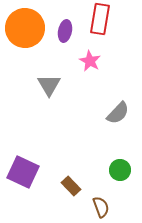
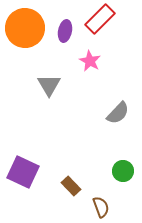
red rectangle: rotated 36 degrees clockwise
green circle: moved 3 px right, 1 px down
